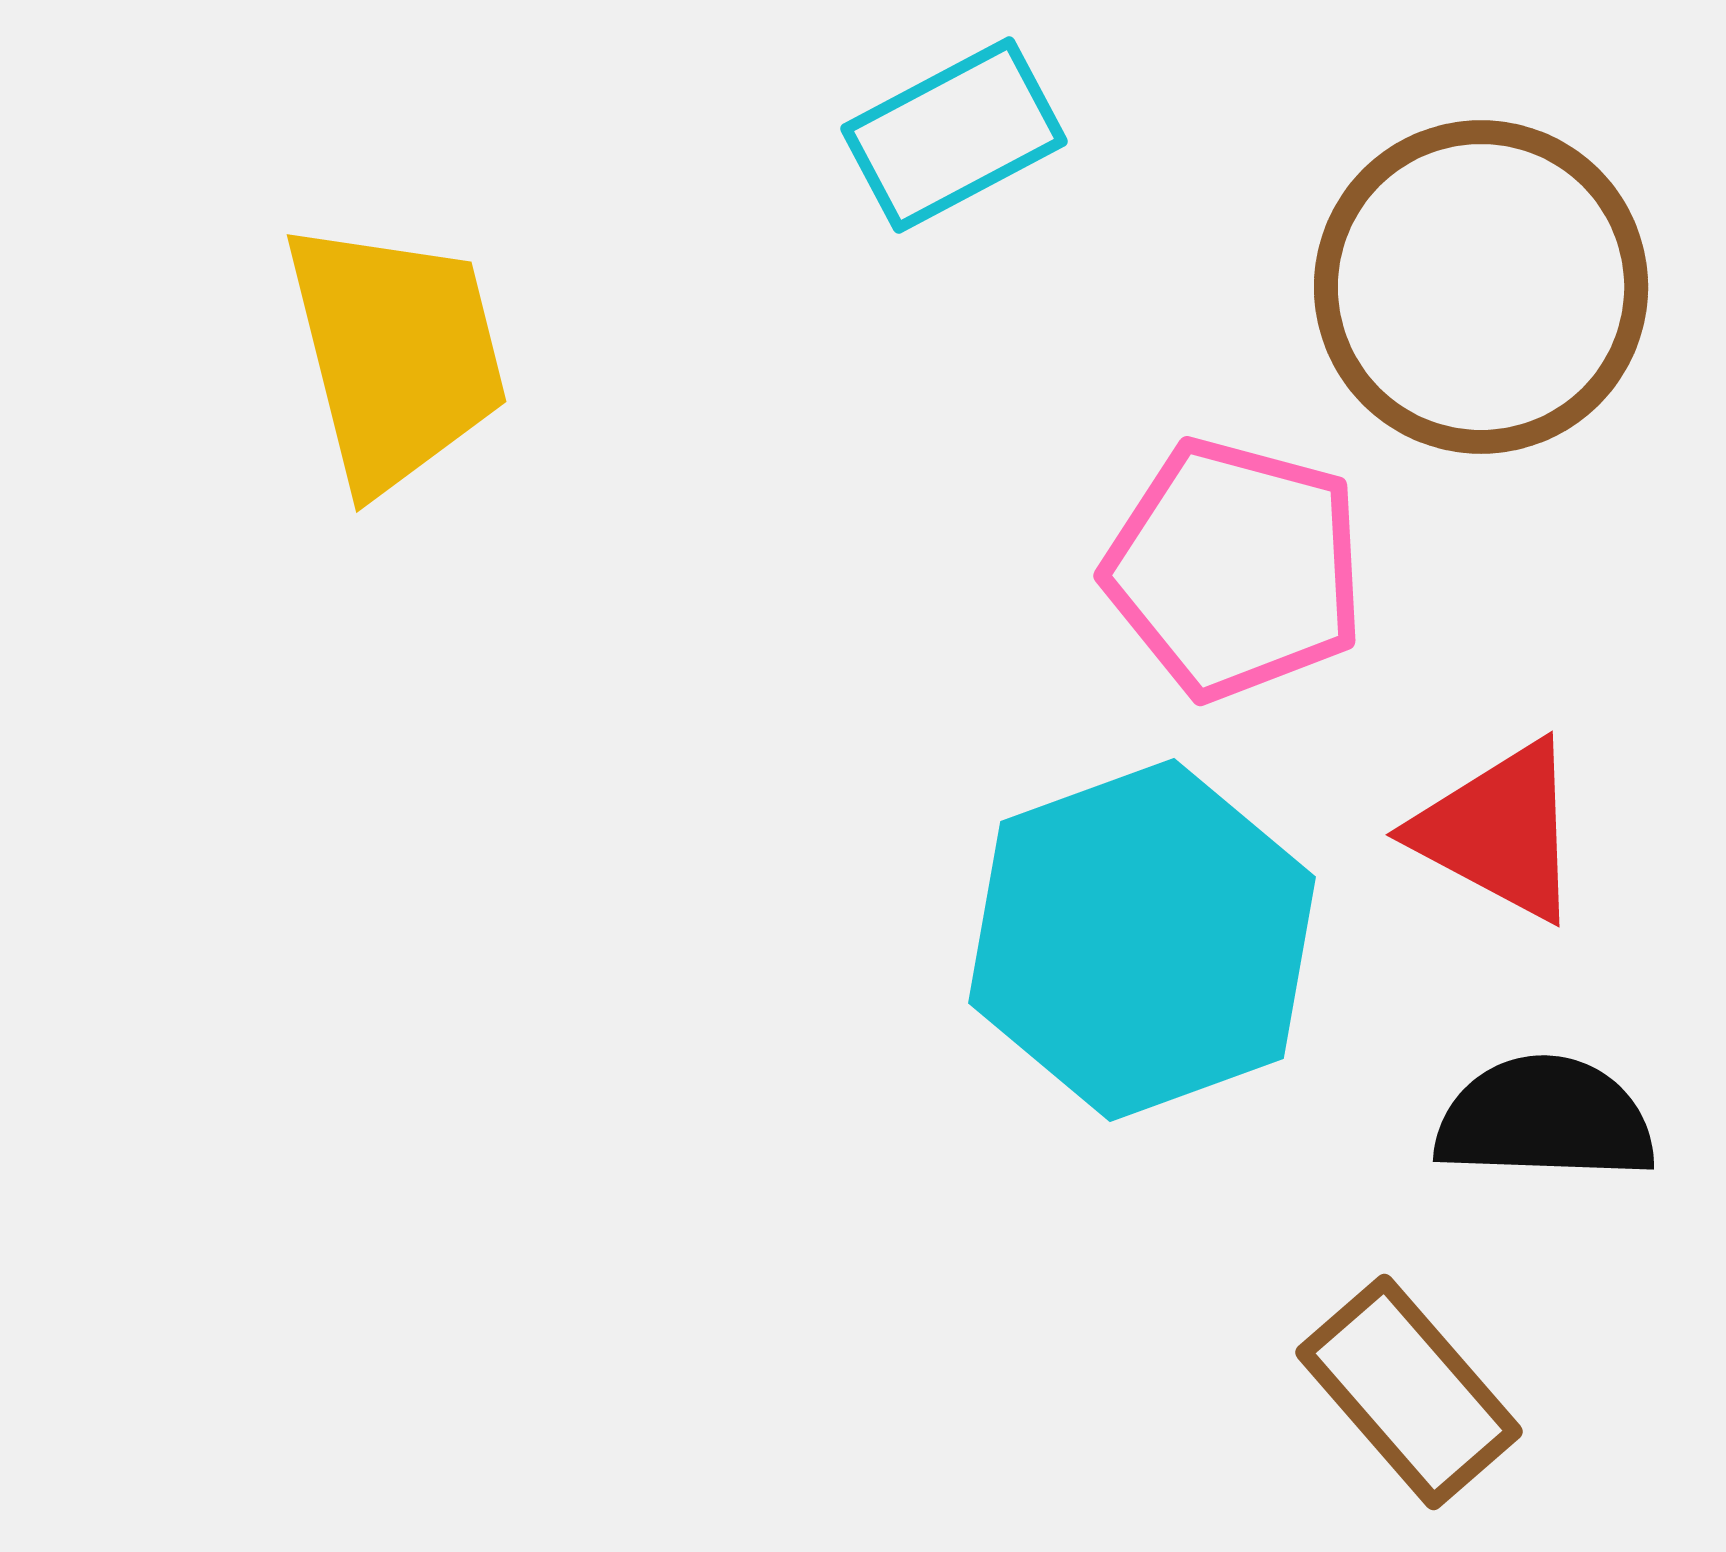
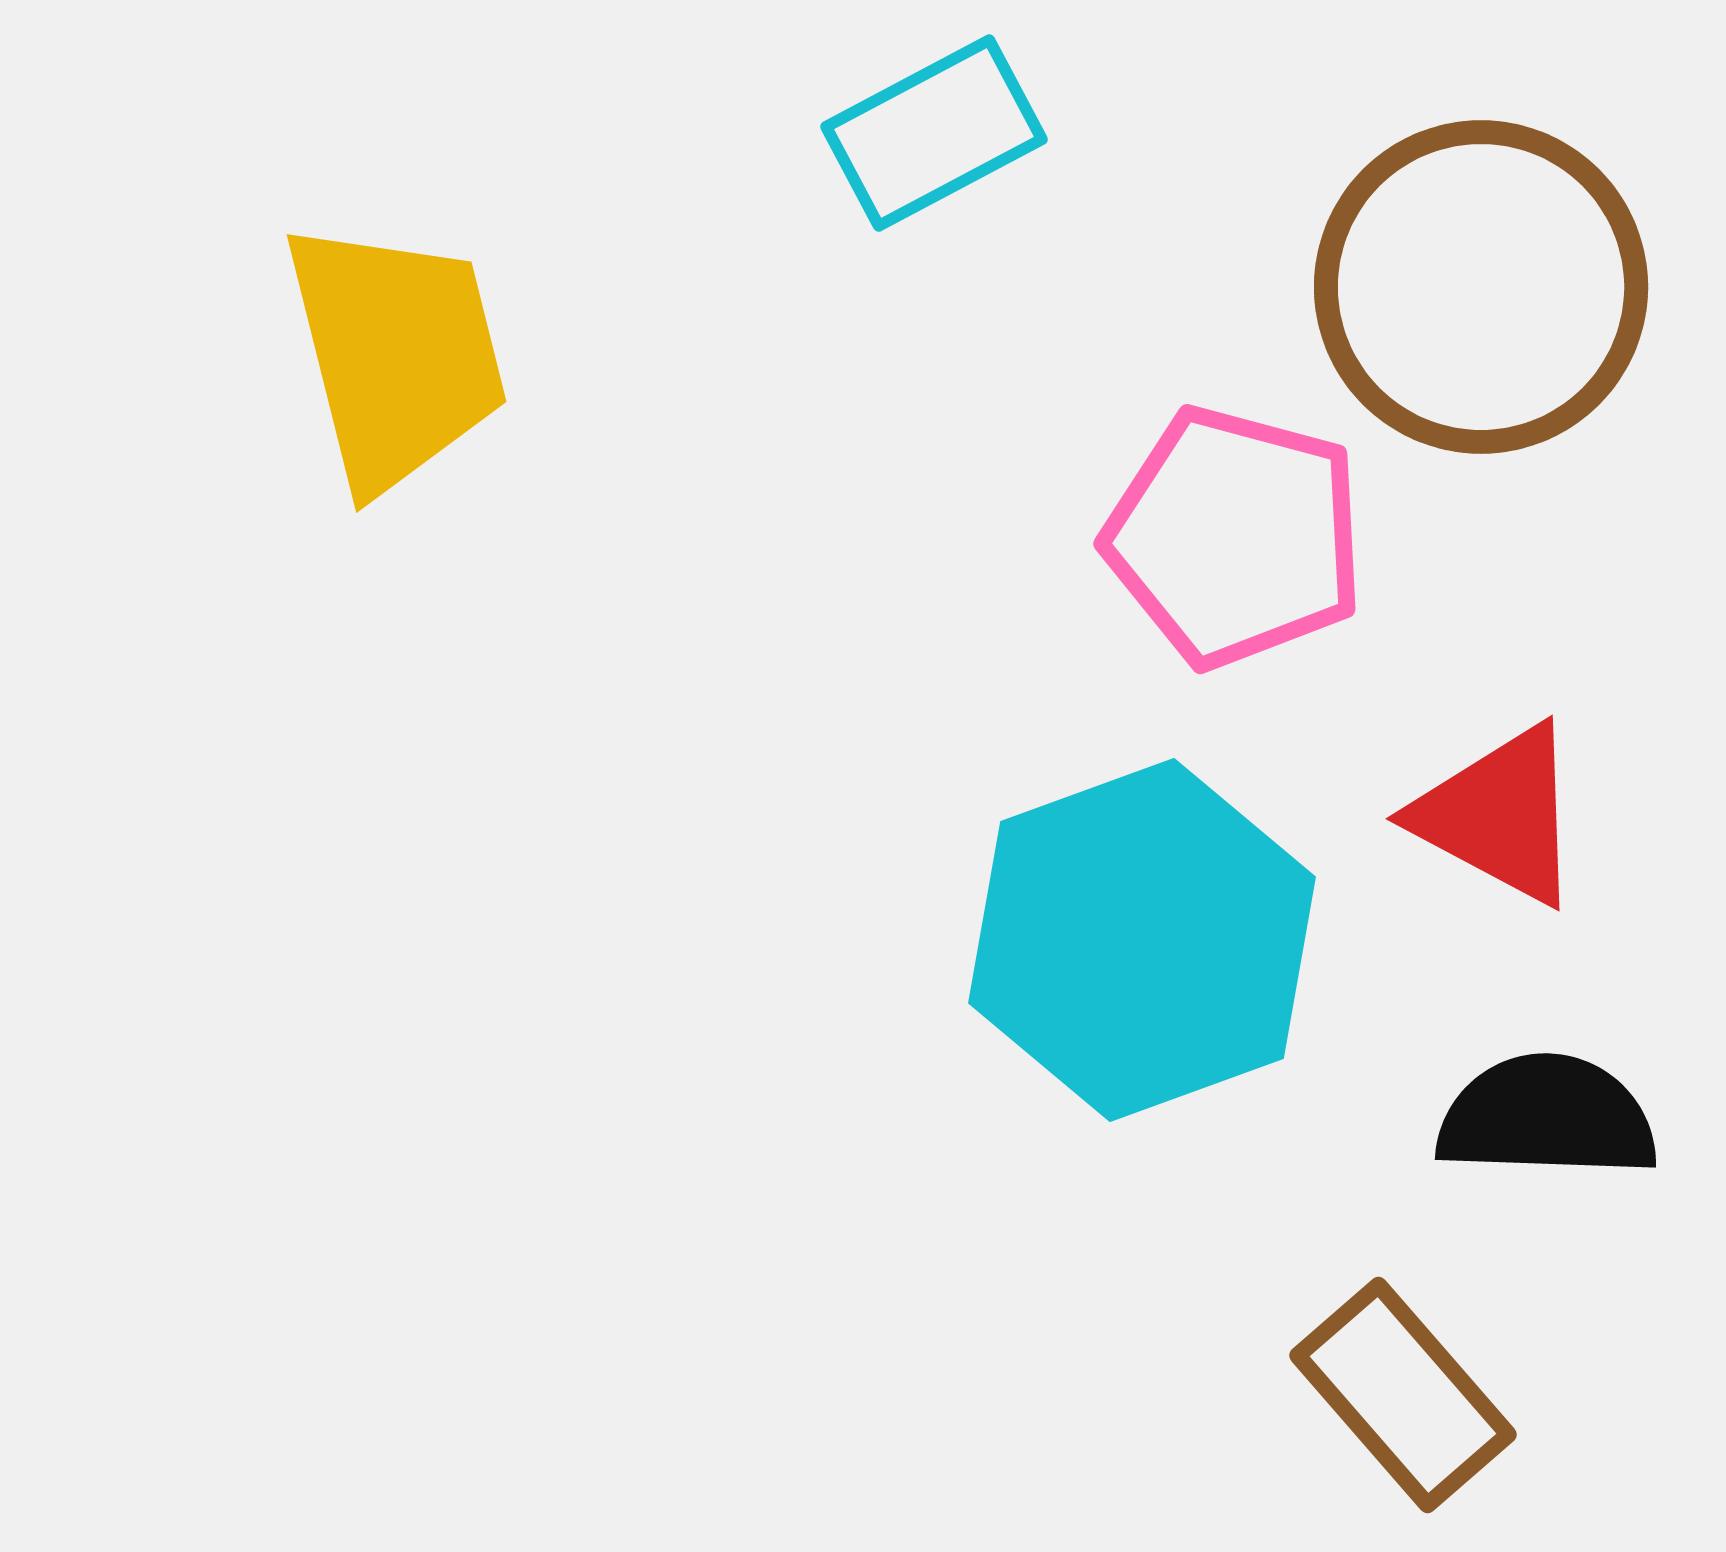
cyan rectangle: moved 20 px left, 2 px up
pink pentagon: moved 32 px up
red triangle: moved 16 px up
black semicircle: moved 2 px right, 2 px up
brown rectangle: moved 6 px left, 3 px down
